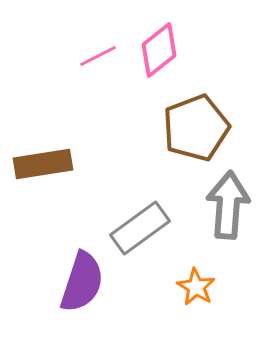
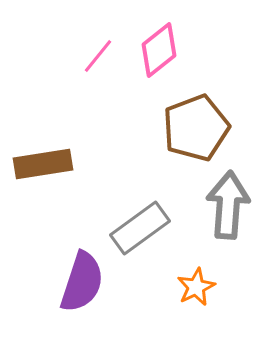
pink line: rotated 24 degrees counterclockwise
orange star: rotated 15 degrees clockwise
